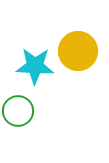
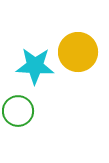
yellow circle: moved 1 px down
